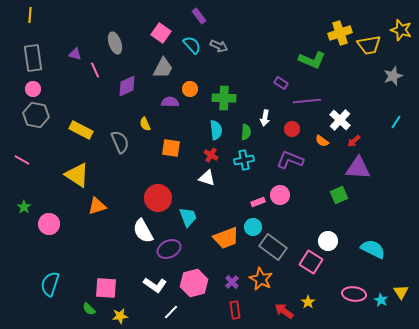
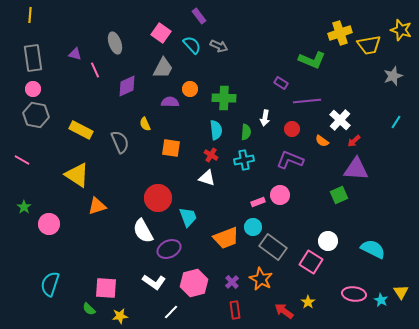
purple triangle at (358, 168): moved 2 px left, 1 px down
white L-shape at (155, 285): moved 1 px left, 3 px up
